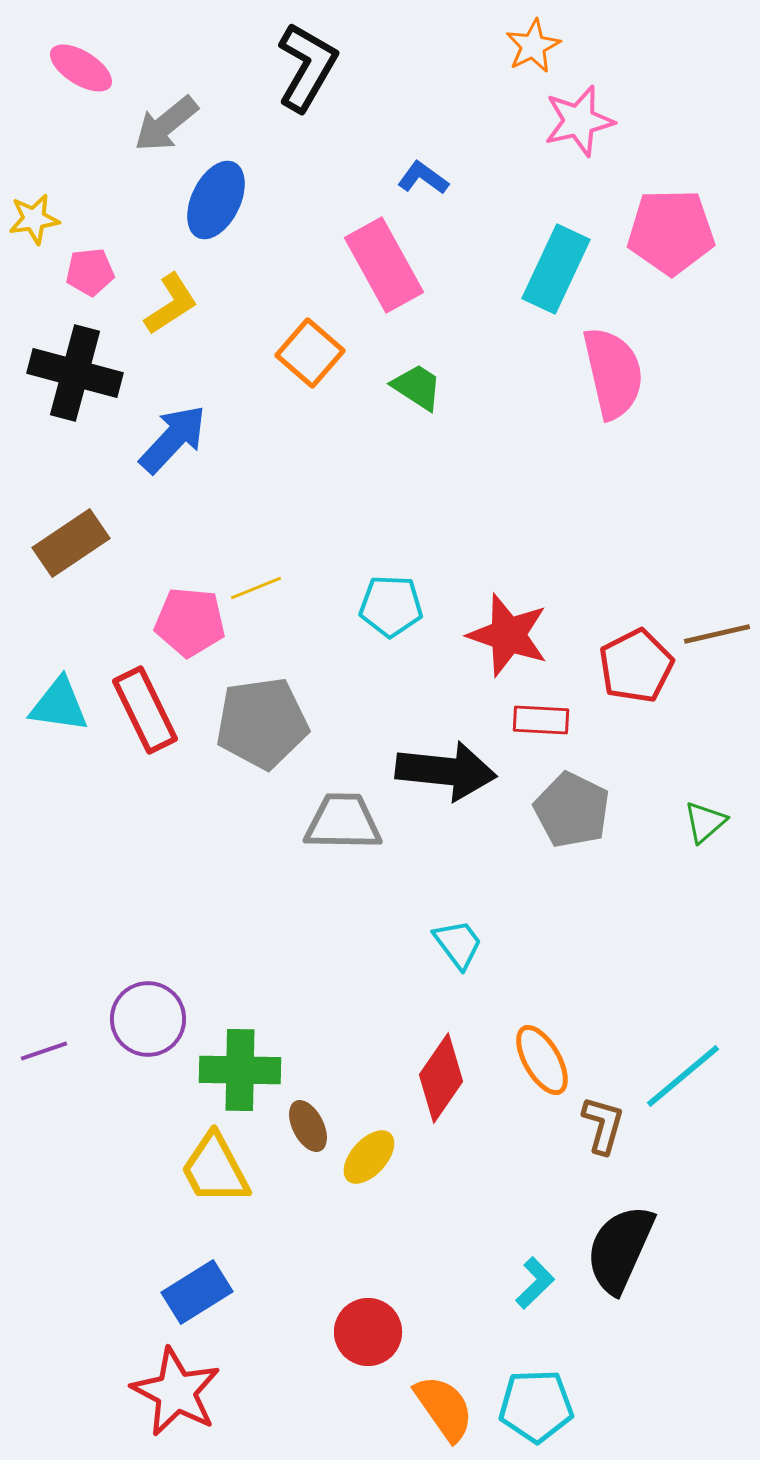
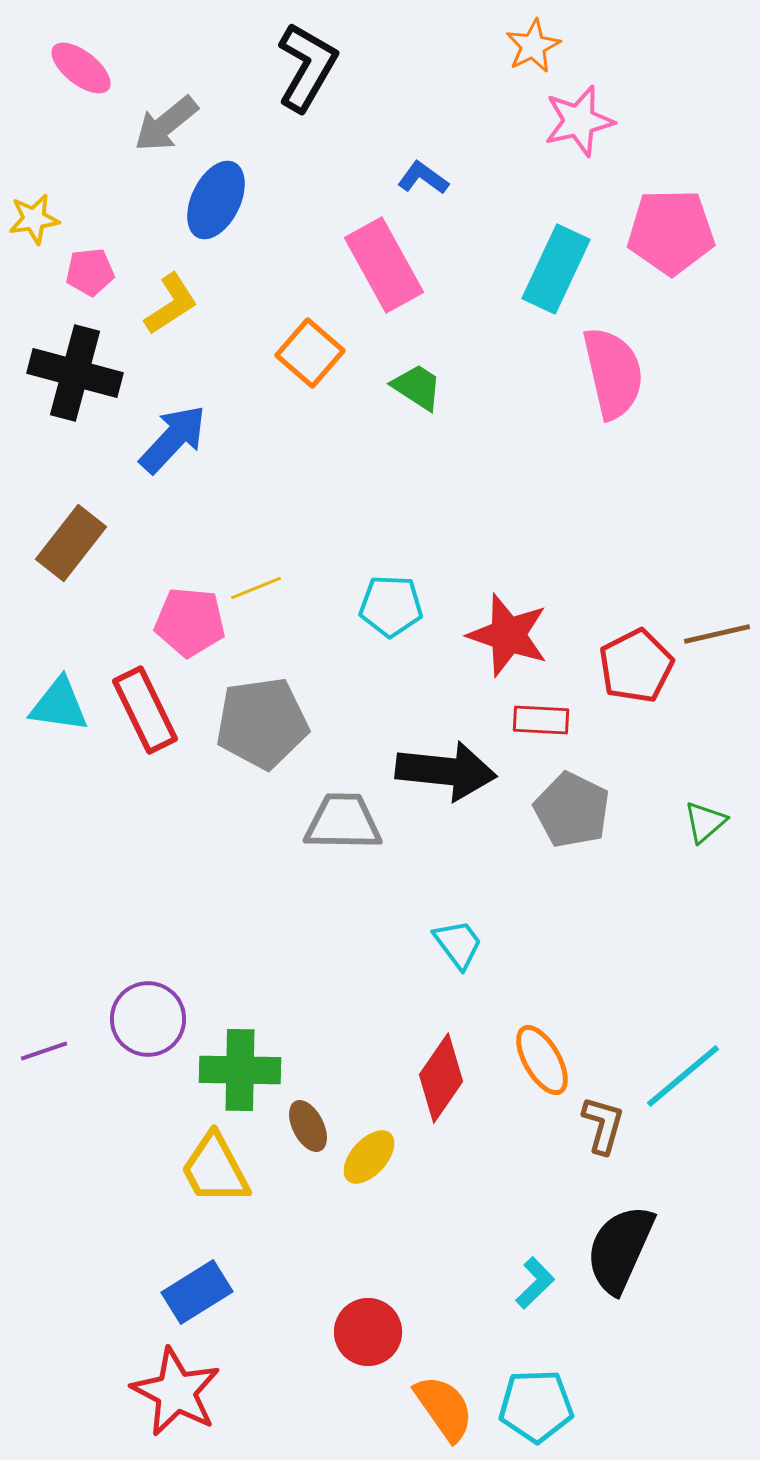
pink ellipse at (81, 68): rotated 6 degrees clockwise
brown rectangle at (71, 543): rotated 18 degrees counterclockwise
